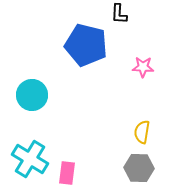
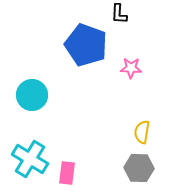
blue pentagon: rotated 6 degrees clockwise
pink star: moved 12 px left, 1 px down
